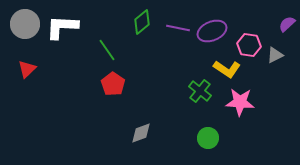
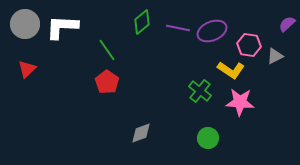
gray triangle: moved 1 px down
yellow L-shape: moved 4 px right, 1 px down
red pentagon: moved 6 px left, 2 px up
